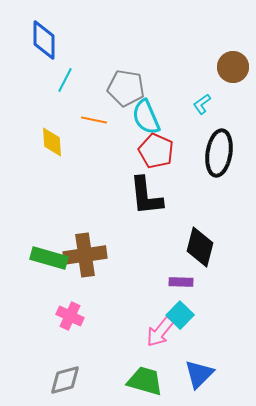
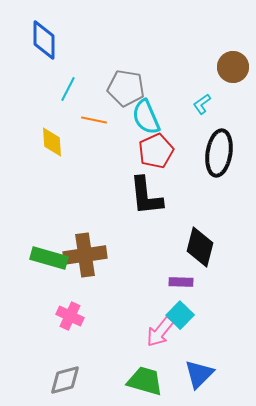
cyan line: moved 3 px right, 9 px down
red pentagon: rotated 24 degrees clockwise
